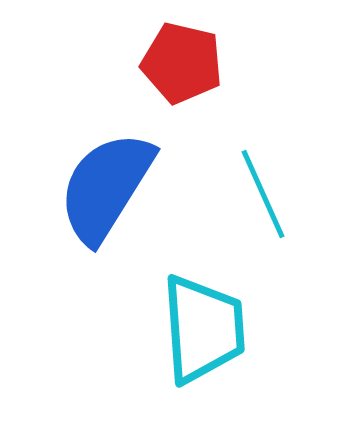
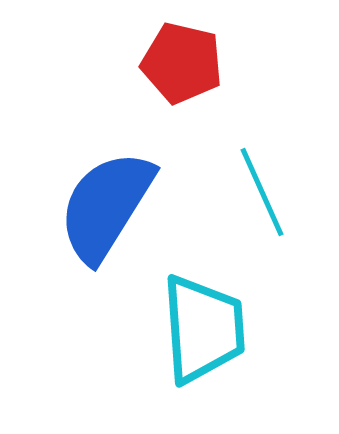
blue semicircle: moved 19 px down
cyan line: moved 1 px left, 2 px up
